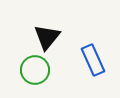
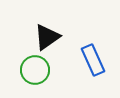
black triangle: rotated 16 degrees clockwise
